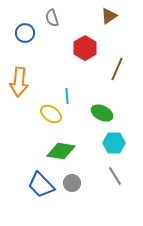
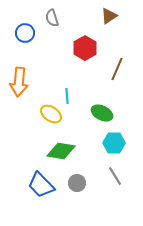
gray circle: moved 5 px right
